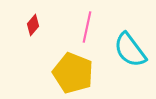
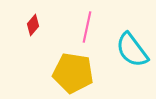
cyan semicircle: moved 2 px right
yellow pentagon: rotated 12 degrees counterclockwise
